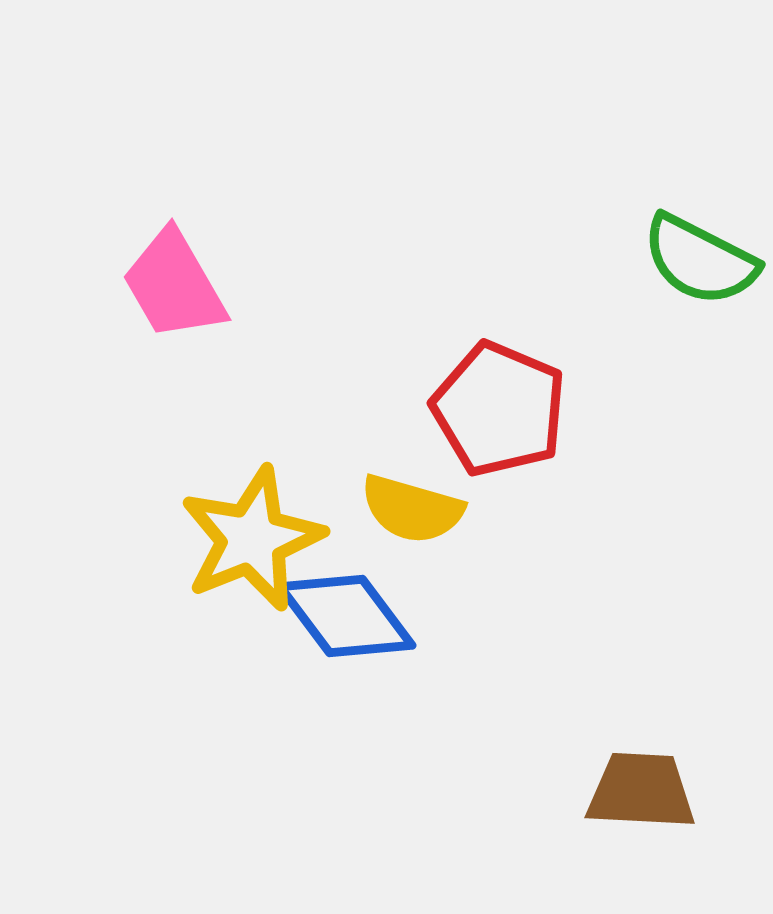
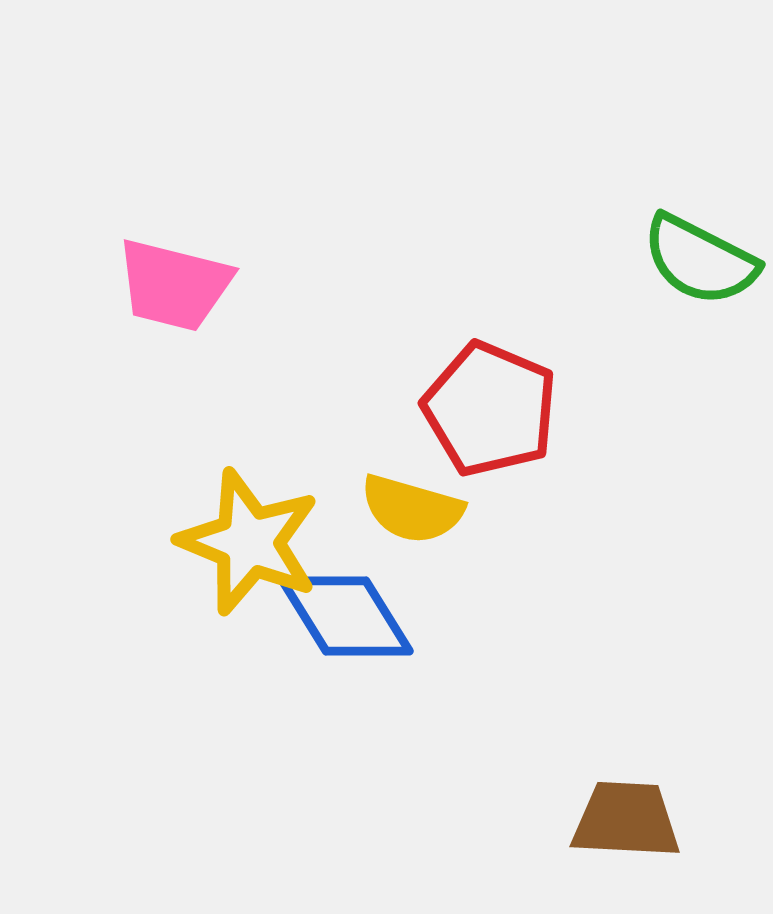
pink trapezoid: rotated 46 degrees counterclockwise
red pentagon: moved 9 px left
yellow star: moved 3 px left, 3 px down; rotated 28 degrees counterclockwise
blue diamond: rotated 5 degrees clockwise
brown trapezoid: moved 15 px left, 29 px down
